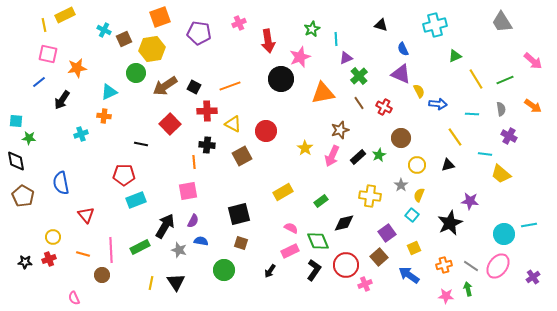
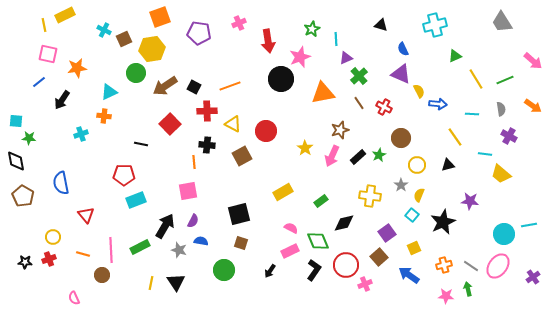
black star at (450, 223): moved 7 px left, 1 px up
